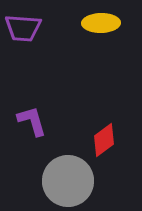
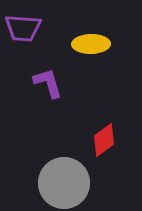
yellow ellipse: moved 10 px left, 21 px down
purple L-shape: moved 16 px right, 38 px up
gray circle: moved 4 px left, 2 px down
